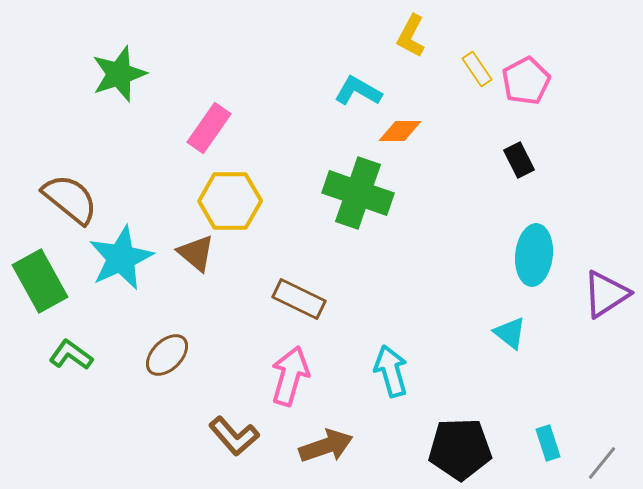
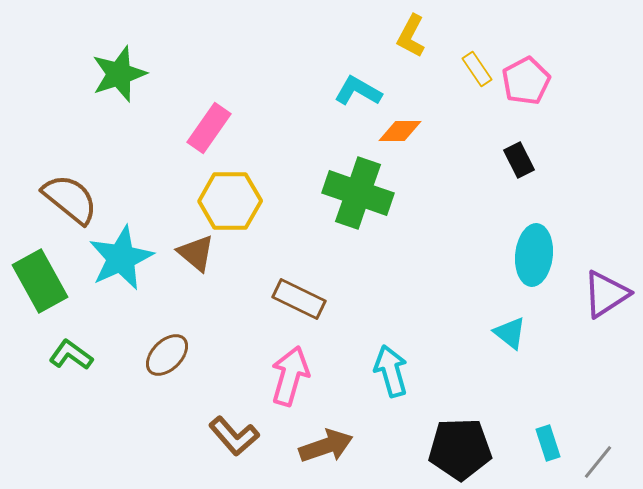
gray line: moved 4 px left, 1 px up
